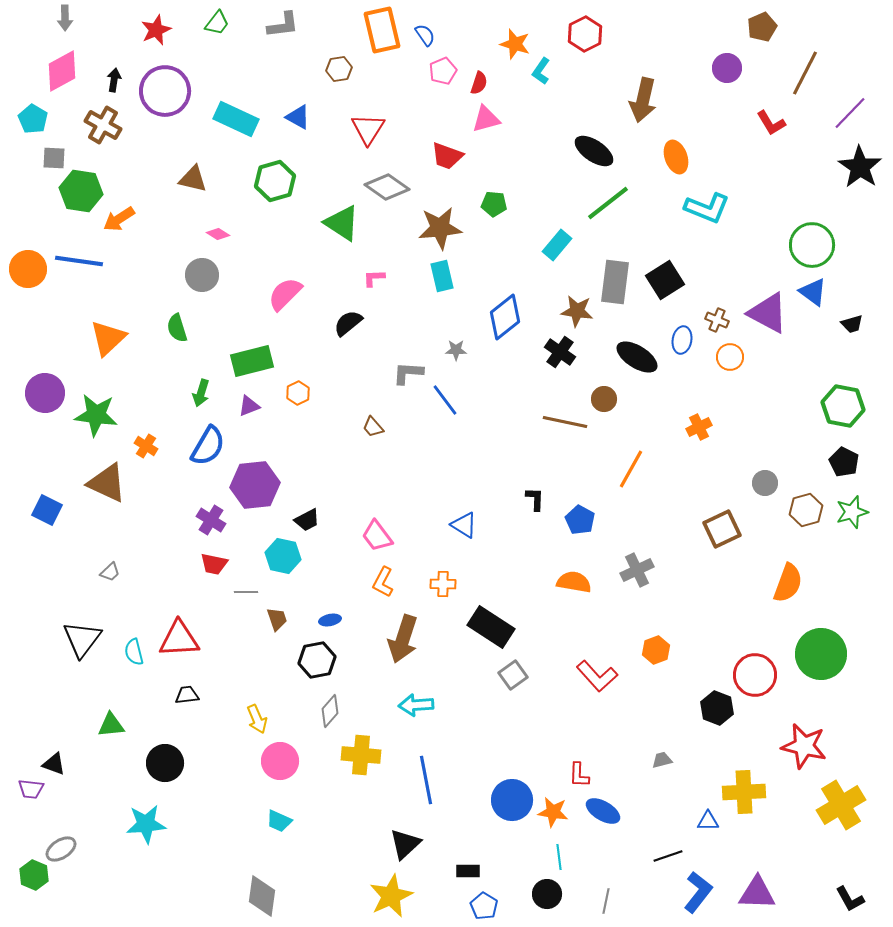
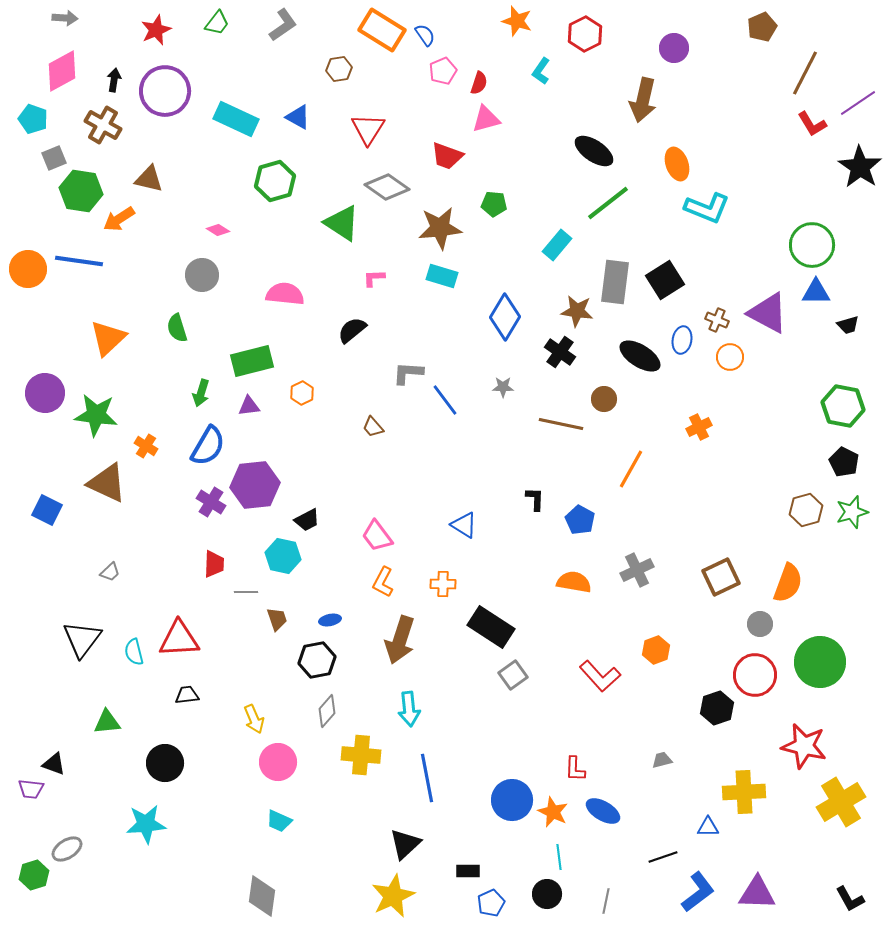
gray arrow at (65, 18): rotated 85 degrees counterclockwise
gray L-shape at (283, 25): rotated 28 degrees counterclockwise
orange rectangle at (382, 30): rotated 45 degrees counterclockwise
orange star at (515, 44): moved 2 px right, 23 px up
purple circle at (727, 68): moved 53 px left, 20 px up
purple line at (850, 113): moved 8 px right, 10 px up; rotated 12 degrees clockwise
cyan pentagon at (33, 119): rotated 12 degrees counterclockwise
red L-shape at (771, 123): moved 41 px right, 1 px down
orange ellipse at (676, 157): moved 1 px right, 7 px down
gray square at (54, 158): rotated 25 degrees counterclockwise
brown triangle at (193, 179): moved 44 px left
pink diamond at (218, 234): moved 4 px up
cyan rectangle at (442, 276): rotated 60 degrees counterclockwise
blue triangle at (813, 292): moved 3 px right; rotated 36 degrees counterclockwise
pink semicircle at (285, 294): rotated 51 degrees clockwise
blue diamond at (505, 317): rotated 21 degrees counterclockwise
black semicircle at (348, 323): moved 4 px right, 7 px down
black trapezoid at (852, 324): moved 4 px left, 1 px down
gray star at (456, 350): moved 47 px right, 37 px down
black ellipse at (637, 357): moved 3 px right, 1 px up
orange hexagon at (298, 393): moved 4 px right
purple triangle at (249, 406): rotated 15 degrees clockwise
brown line at (565, 422): moved 4 px left, 2 px down
gray circle at (765, 483): moved 5 px left, 141 px down
purple cross at (211, 520): moved 18 px up
brown square at (722, 529): moved 1 px left, 48 px down
red trapezoid at (214, 564): rotated 100 degrees counterclockwise
brown arrow at (403, 639): moved 3 px left, 1 px down
green circle at (821, 654): moved 1 px left, 8 px down
red L-shape at (597, 676): moved 3 px right
cyan arrow at (416, 705): moved 7 px left, 4 px down; rotated 92 degrees counterclockwise
black hexagon at (717, 708): rotated 20 degrees clockwise
gray diamond at (330, 711): moved 3 px left
yellow arrow at (257, 719): moved 3 px left
green triangle at (111, 725): moved 4 px left, 3 px up
pink circle at (280, 761): moved 2 px left, 1 px down
red L-shape at (579, 775): moved 4 px left, 6 px up
blue line at (426, 780): moved 1 px right, 2 px up
yellow cross at (841, 805): moved 3 px up
orange star at (553, 812): rotated 16 degrees clockwise
blue triangle at (708, 821): moved 6 px down
gray ellipse at (61, 849): moved 6 px right
black line at (668, 856): moved 5 px left, 1 px down
green hexagon at (34, 875): rotated 20 degrees clockwise
blue L-shape at (698, 892): rotated 15 degrees clockwise
yellow star at (391, 896): moved 2 px right
blue pentagon at (484, 906): moved 7 px right, 3 px up; rotated 16 degrees clockwise
